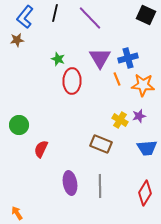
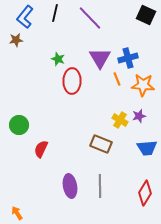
brown star: moved 1 px left
purple ellipse: moved 3 px down
